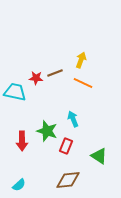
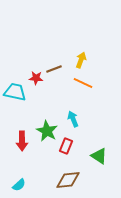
brown line: moved 1 px left, 4 px up
green star: rotated 10 degrees clockwise
